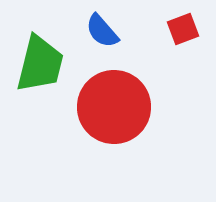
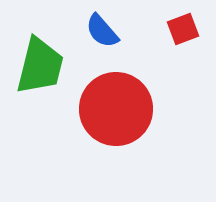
green trapezoid: moved 2 px down
red circle: moved 2 px right, 2 px down
